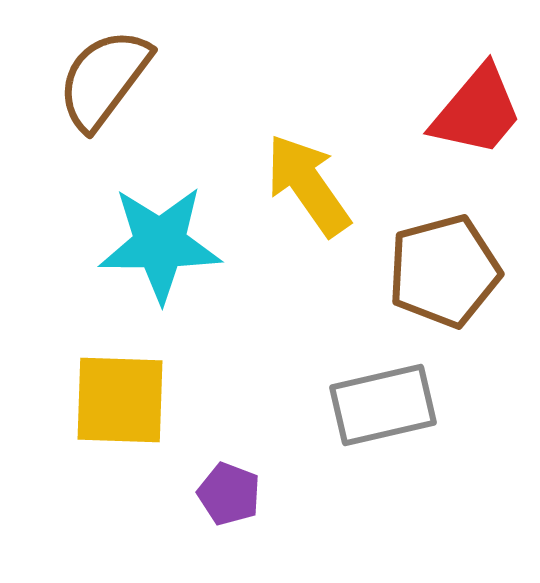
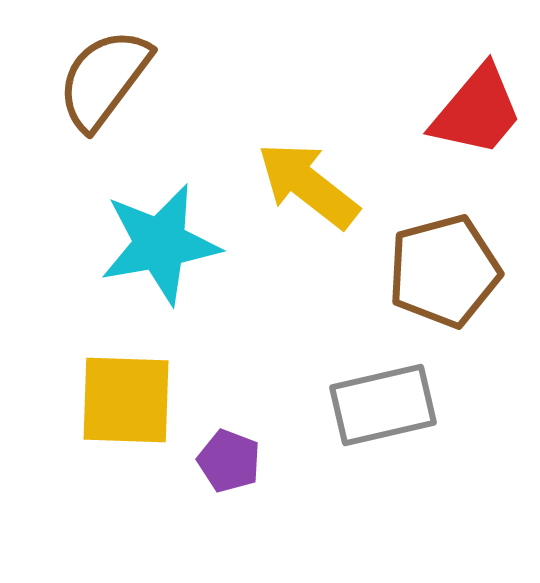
yellow arrow: rotated 17 degrees counterclockwise
cyan star: rotated 10 degrees counterclockwise
yellow square: moved 6 px right
purple pentagon: moved 33 px up
